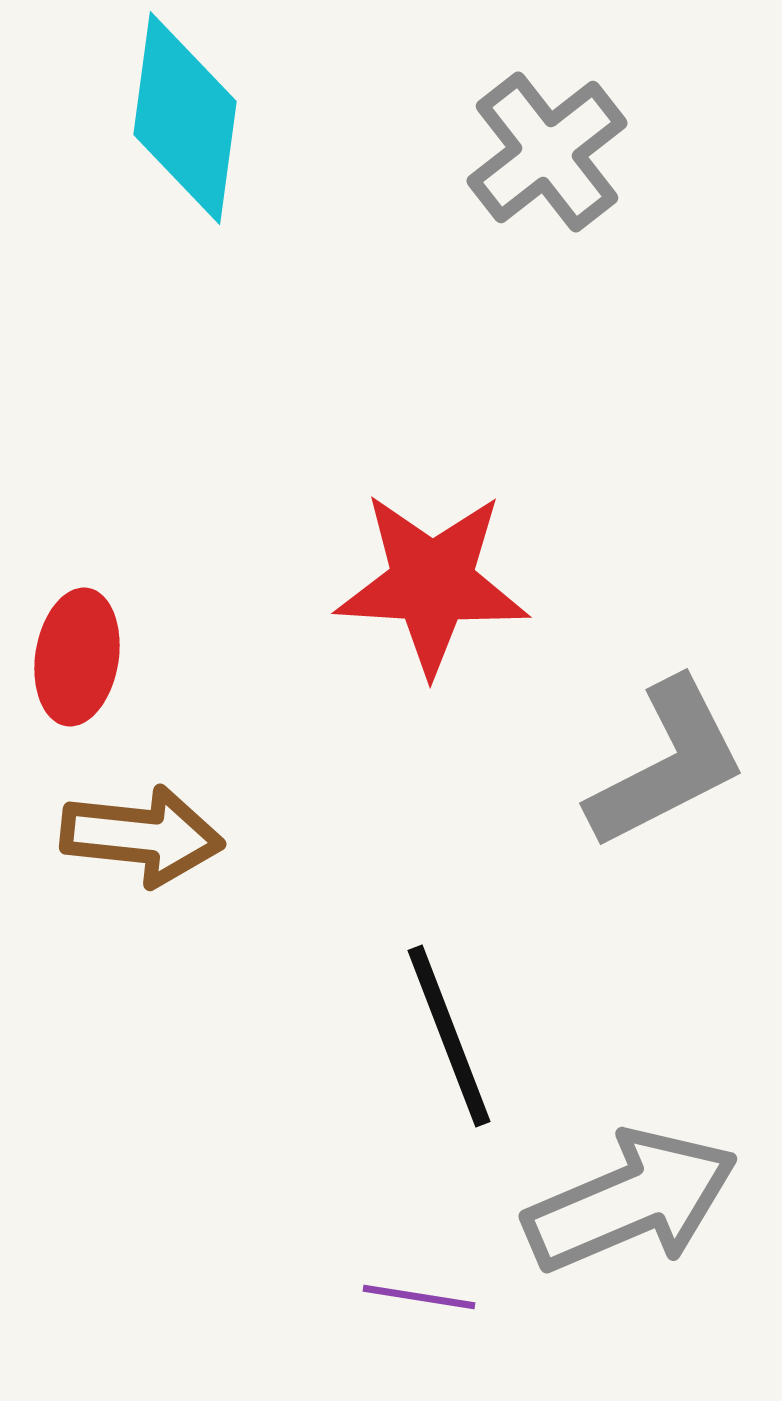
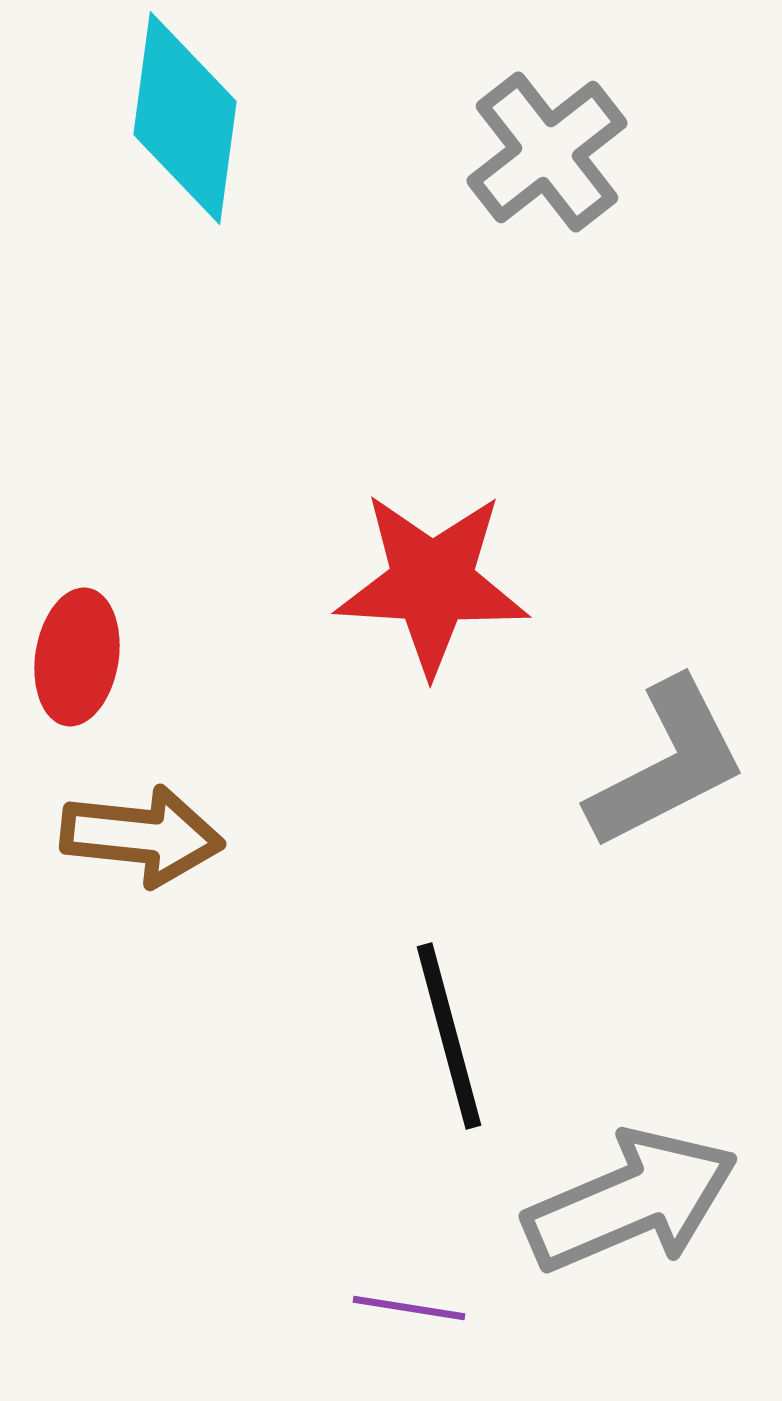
black line: rotated 6 degrees clockwise
purple line: moved 10 px left, 11 px down
